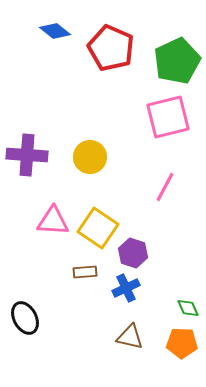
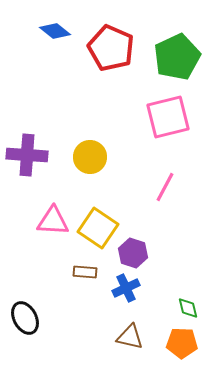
green pentagon: moved 4 px up
brown rectangle: rotated 10 degrees clockwise
green diamond: rotated 10 degrees clockwise
